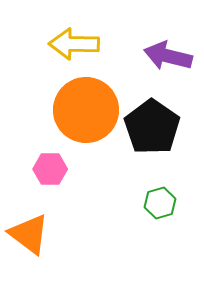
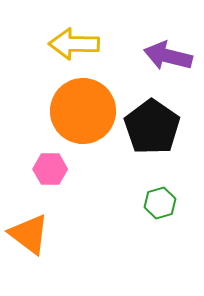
orange circle: moved 3 px left, 1 px down
